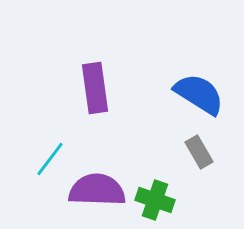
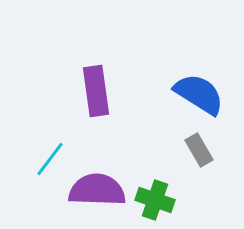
purple rectangle: moved 1 px right, 3 px down
gray rectangle: moved 2 px up
